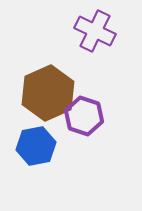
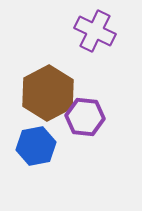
brown hexagon: rotated 4 degrees counterclockwise
purple hexagon: moved 1 px right, 1 px down; rotated 12 degrees counterclockwise
